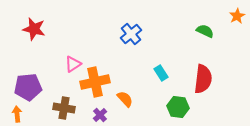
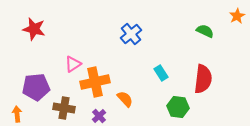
purple pentagon: moved 8 px right
purple cross: moved 1 px left, 1 px down
